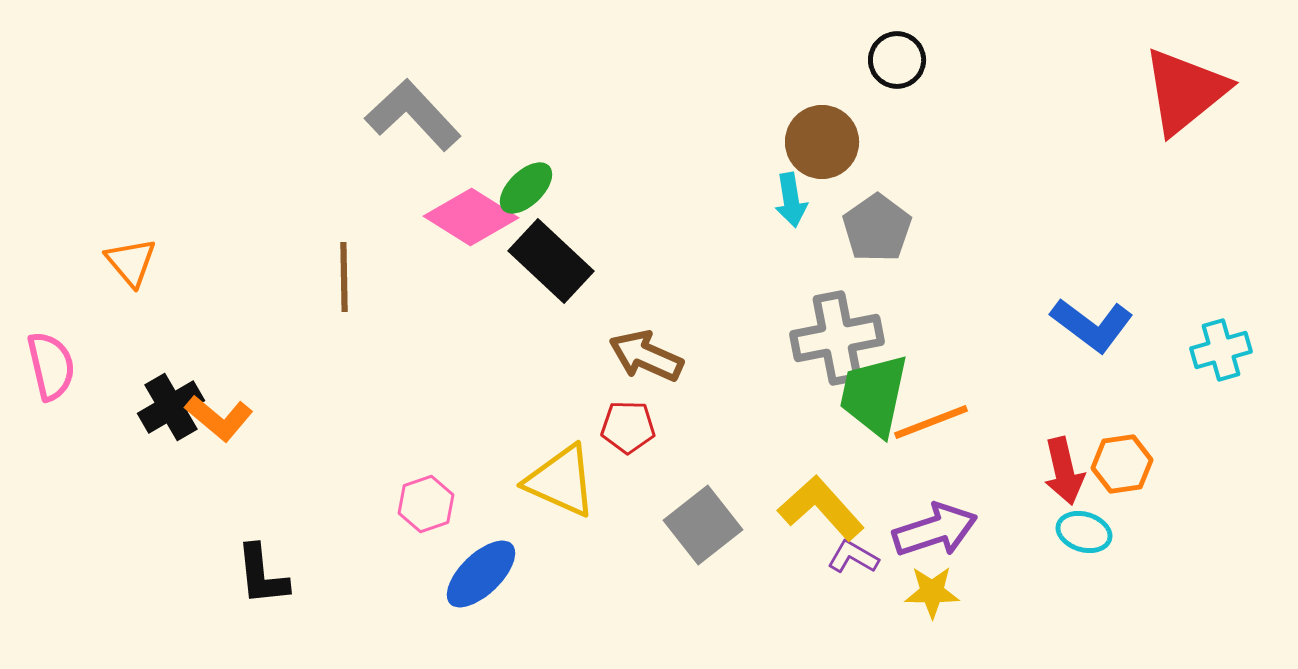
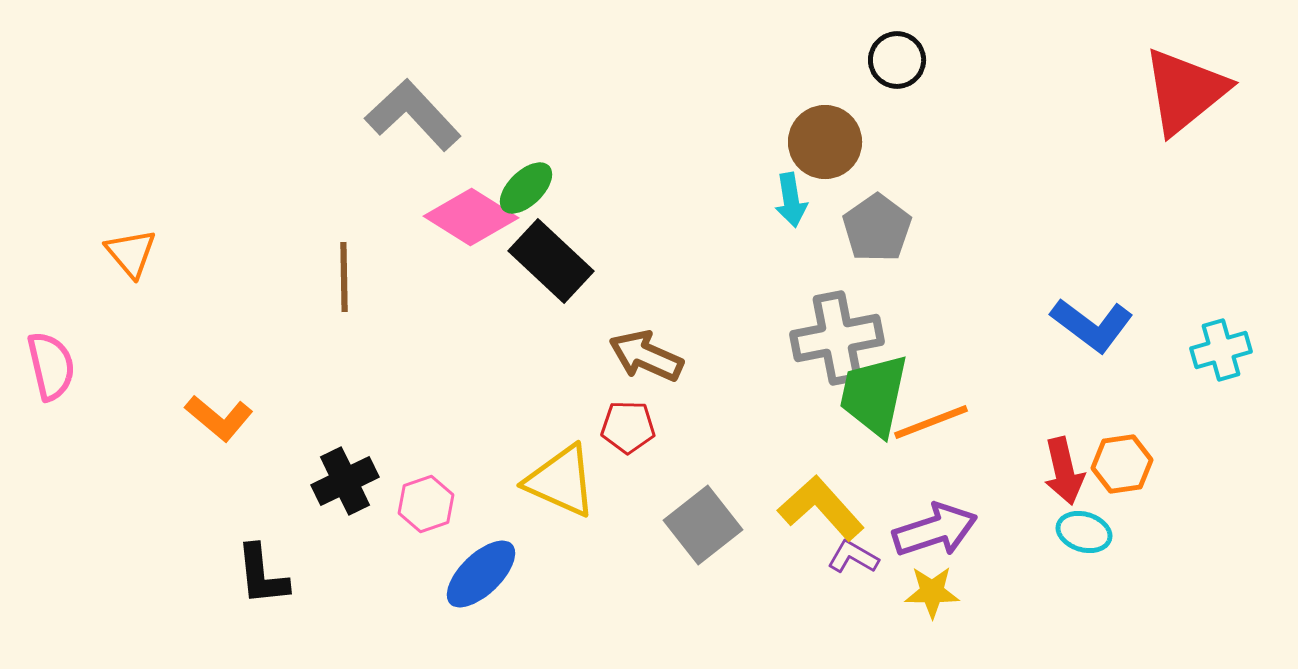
brown circle: moved 3 px right
orange triangle: moved 9 px up
black cross: moved 174 px right, 74 px down; rotated 4 degrees clockwise
